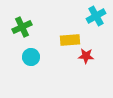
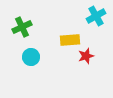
red star: rotated 21 degrees counterclockwise
